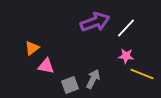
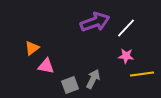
yellow line: rotated 30 degrees counterclockwise
